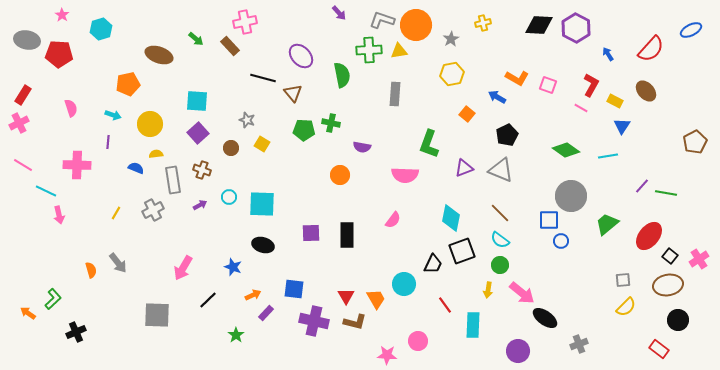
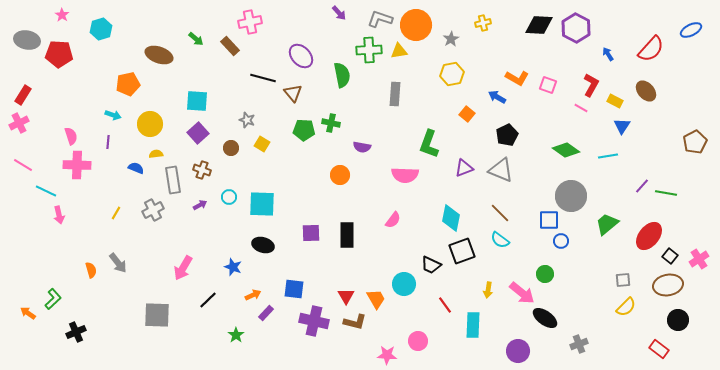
gray L-shape at (382, 20): moved 2 px left, 1 px up
pink cross at (245, 22): moved 5 px right
pink semicircle at (71, 108): moved 28 px down
black trapezoid at (433, 264): moved 2 px left, 1 px down; rotated 90 degrees clockwise
green circle at (500, 265): moved 45 px right, 9 px down
